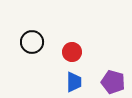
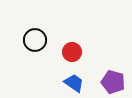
black circle: moved 3 px right, 2 px up
blue trapezoid: moved 1 px down; rotated 55 degrees counterclockwise
